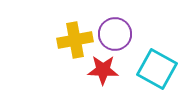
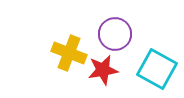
yellow cross: moved 6 px left, 13 px down; rotated 32 degrees clockwise
red star: rotated 12 degrees counterclockwise
